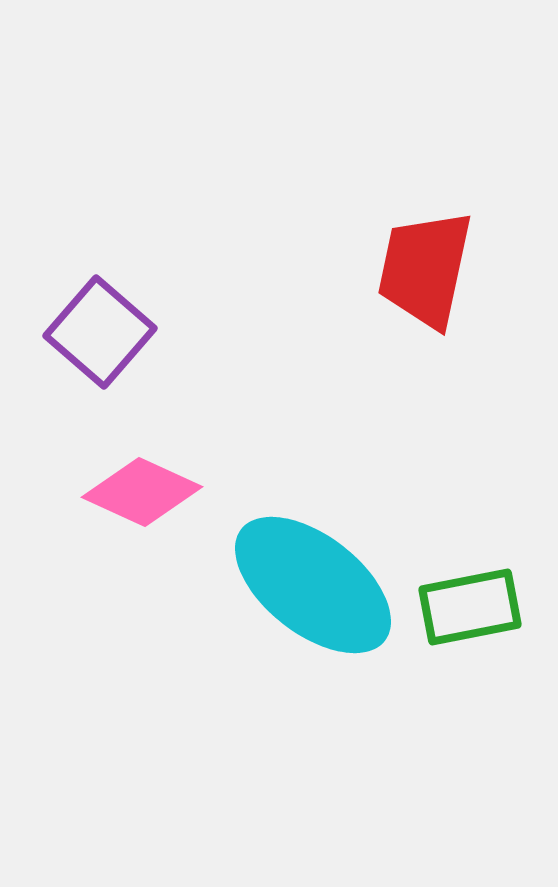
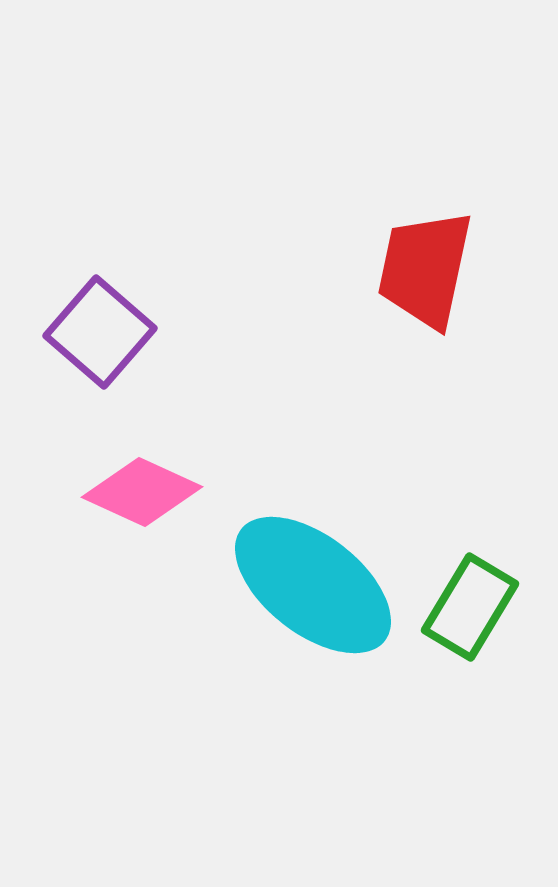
green rectangle: rotated 48 degrees counterclockwise
